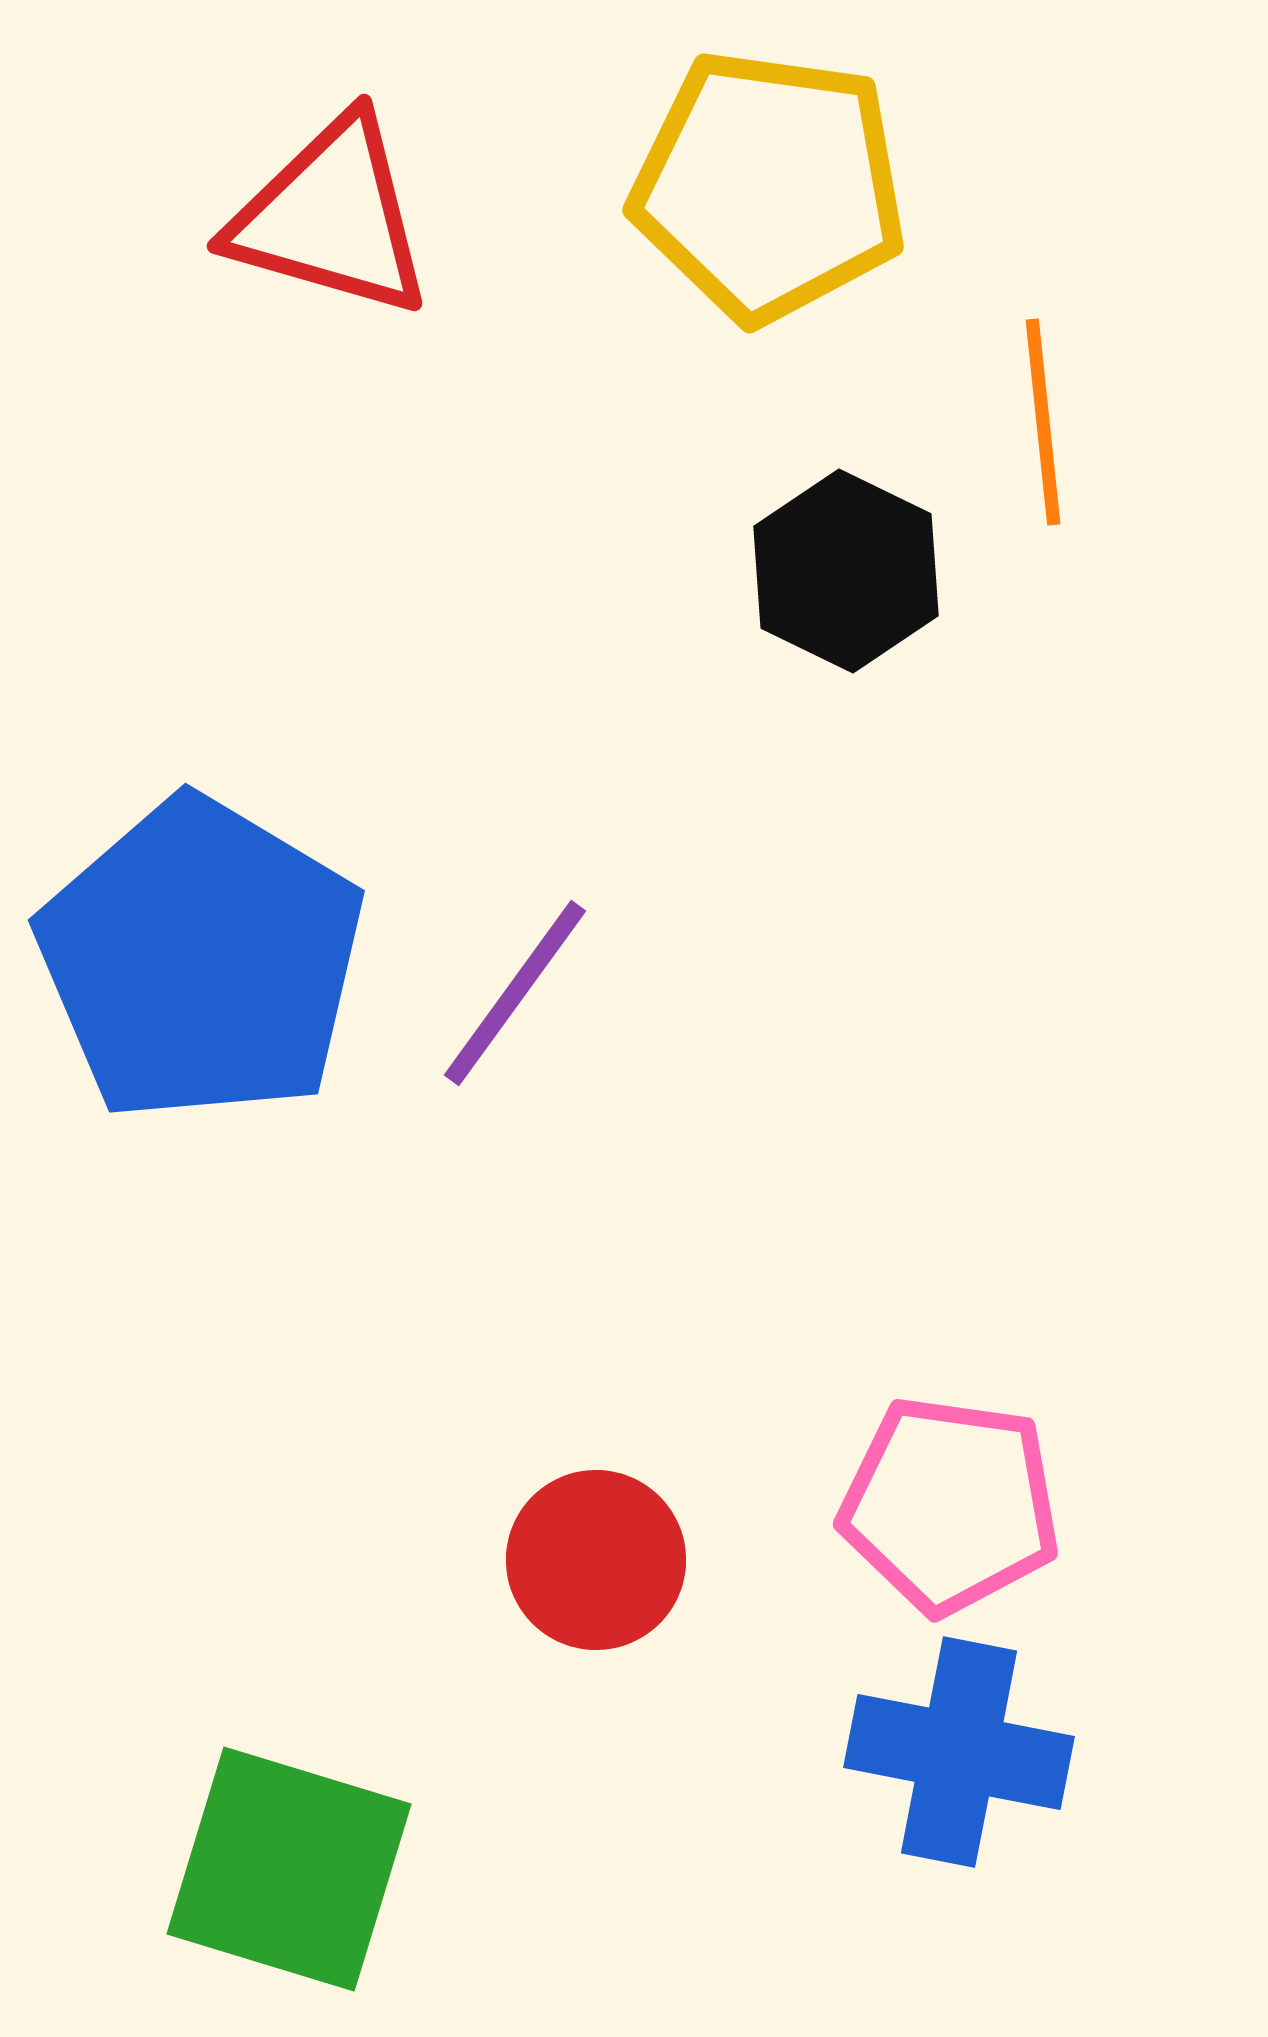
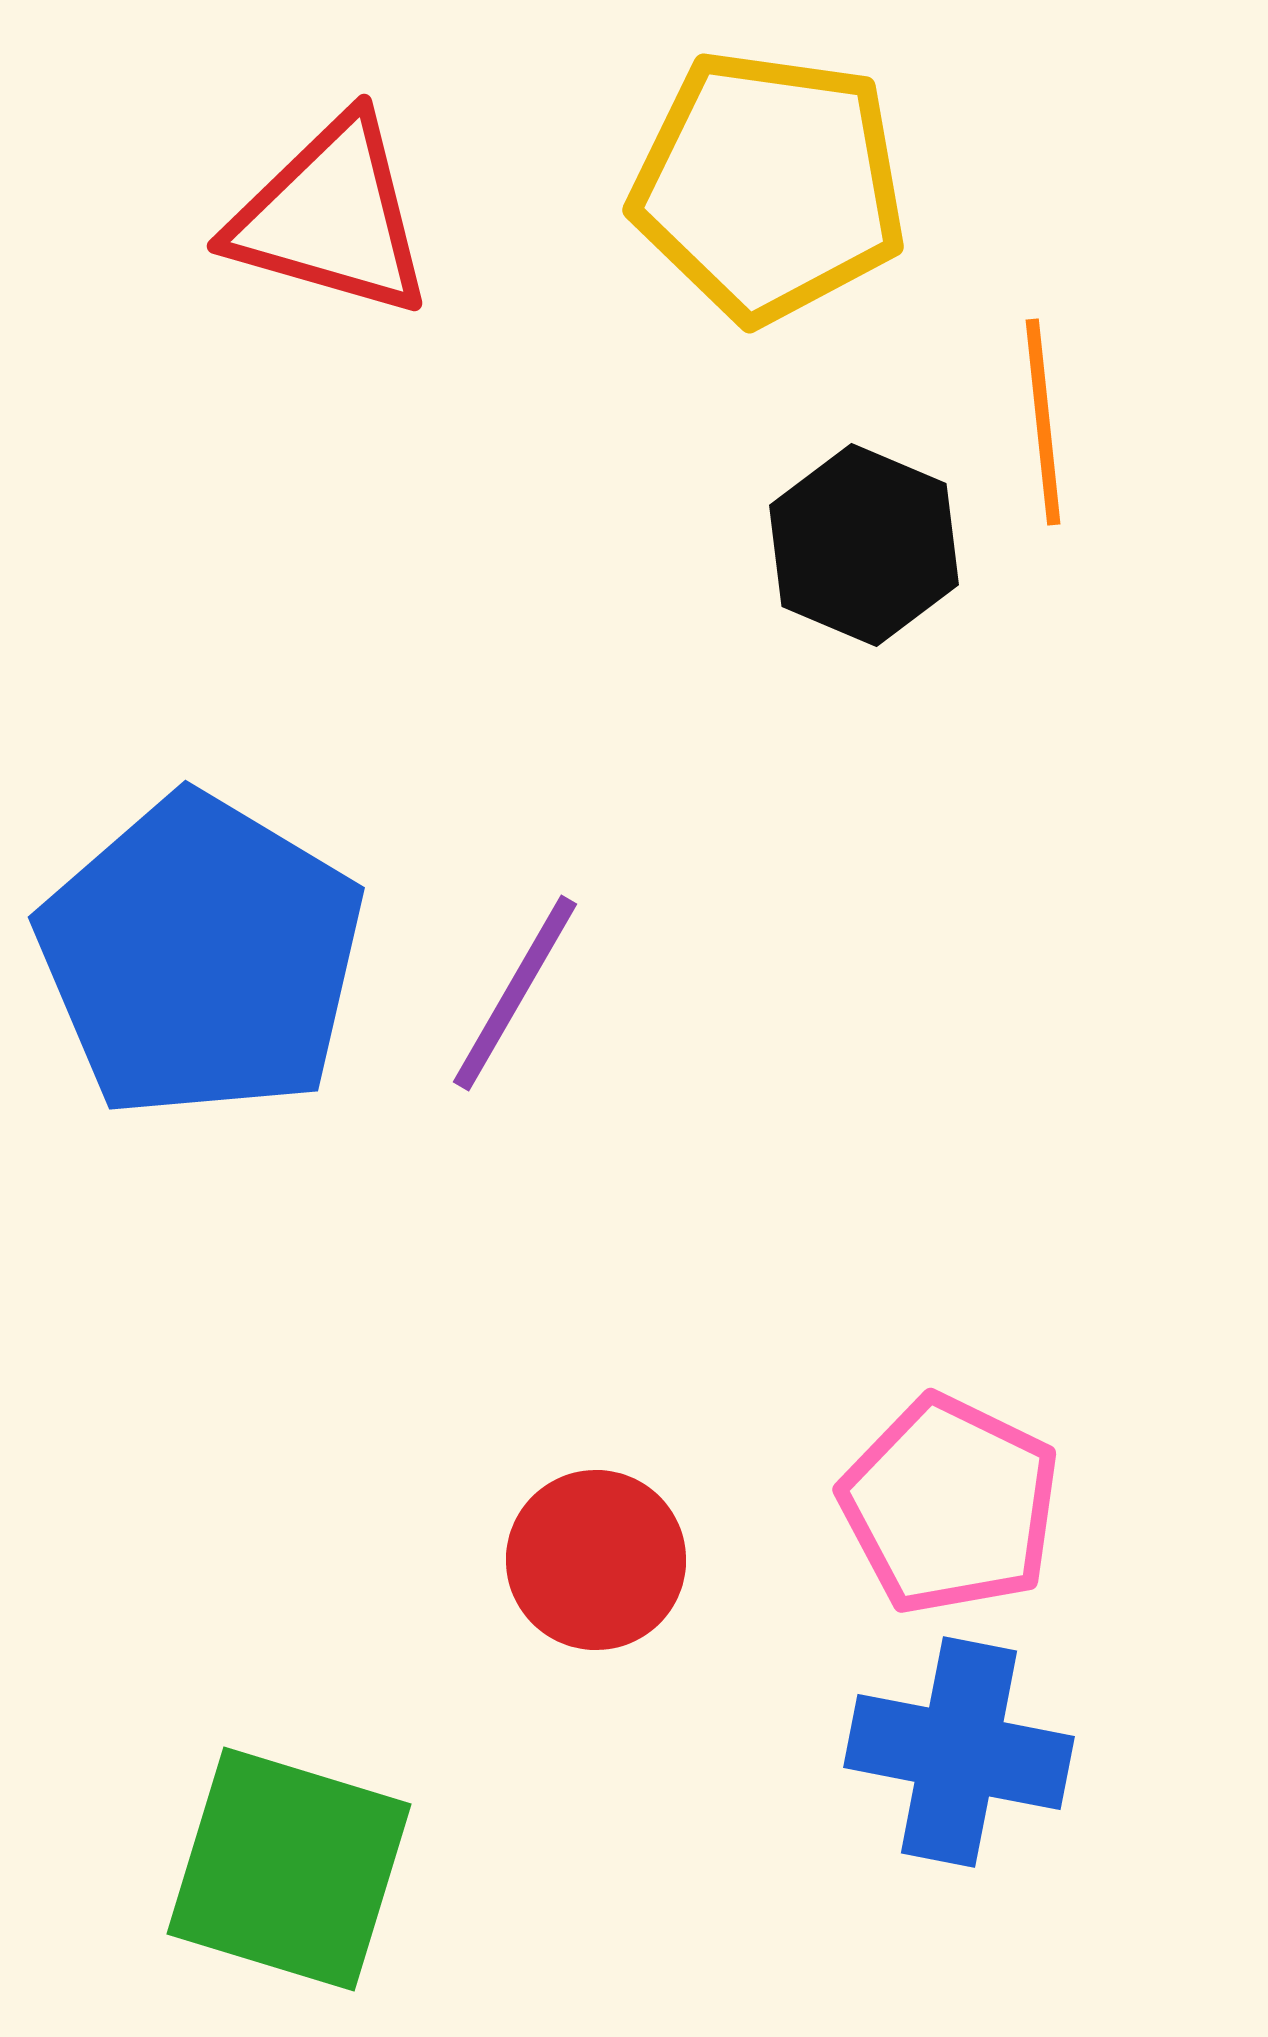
black hexagon: moved 18 px right, 26 px up; rotated 3 degrees counterclockwise
blue pentagon: moved 3 px up
purple line: rotated 6 degrees counterclockwise
pink pentagon: rotated 18 degrees clockwise
